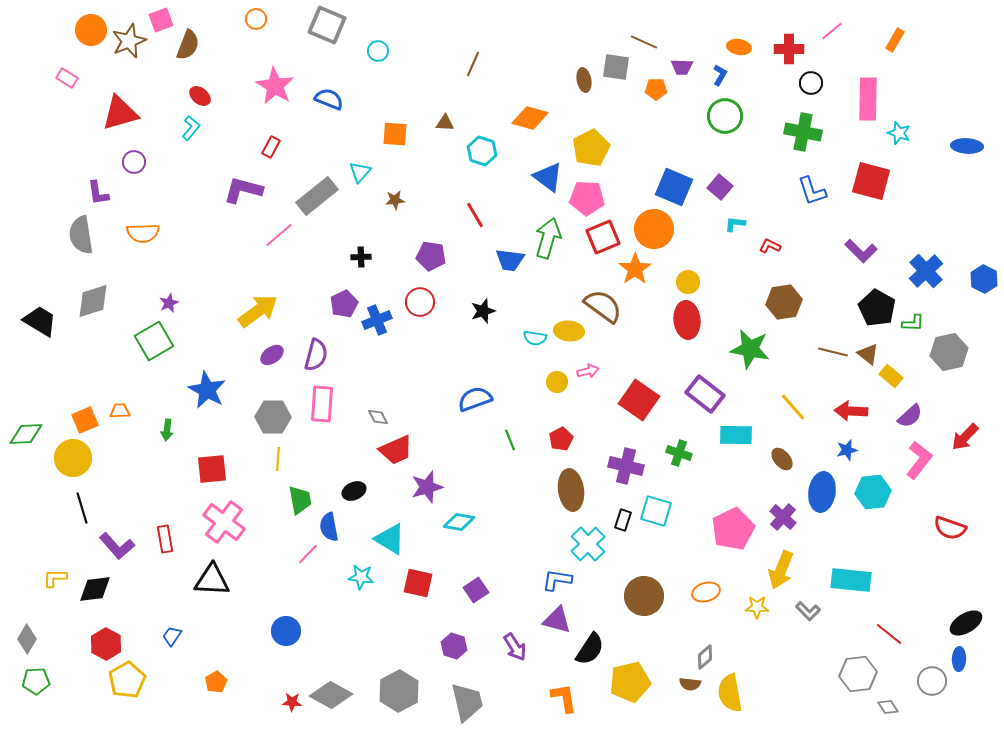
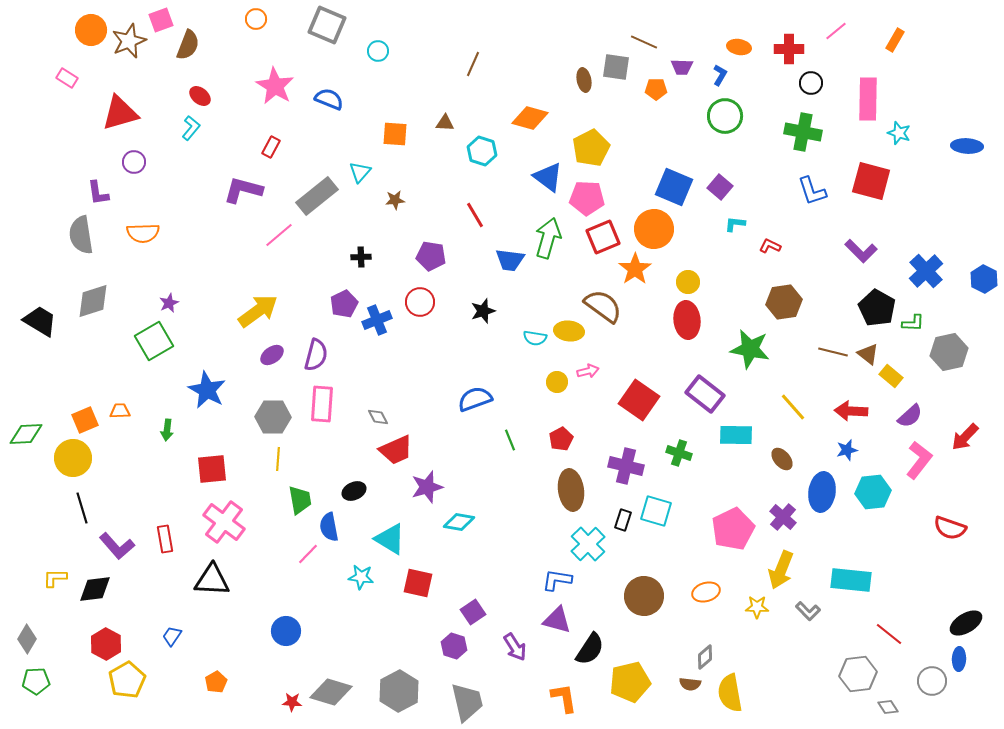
pink line at (832, 31): moved 4 px right
purple square at (476, 590): moved 3 px left, 22 px down
gray diamond at (331, 695): moved 3 px up; rotated 12 degrees counterclockwise
